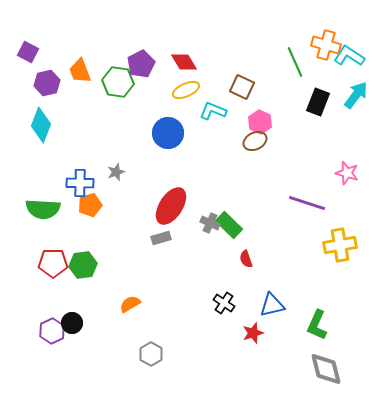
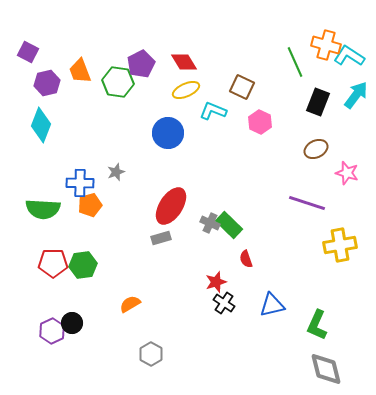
brown ellipse at (255, 141): moved 61 px right, 8 px down
red star at (253, 333): moved 37 px left, 51 px up
